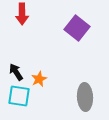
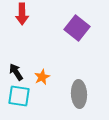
orange star: moved 3 px right, 2 px up
gray ellipse: moved 6 px left, 3 px up
